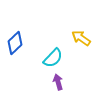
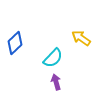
purple arrow: moved 2 px left
